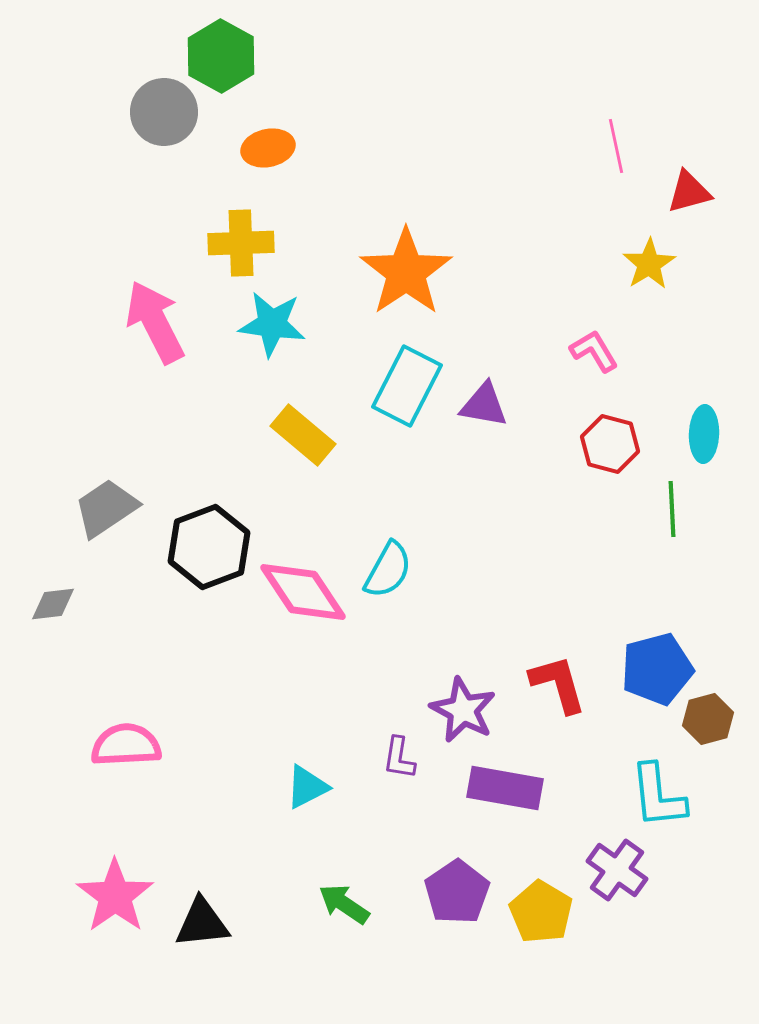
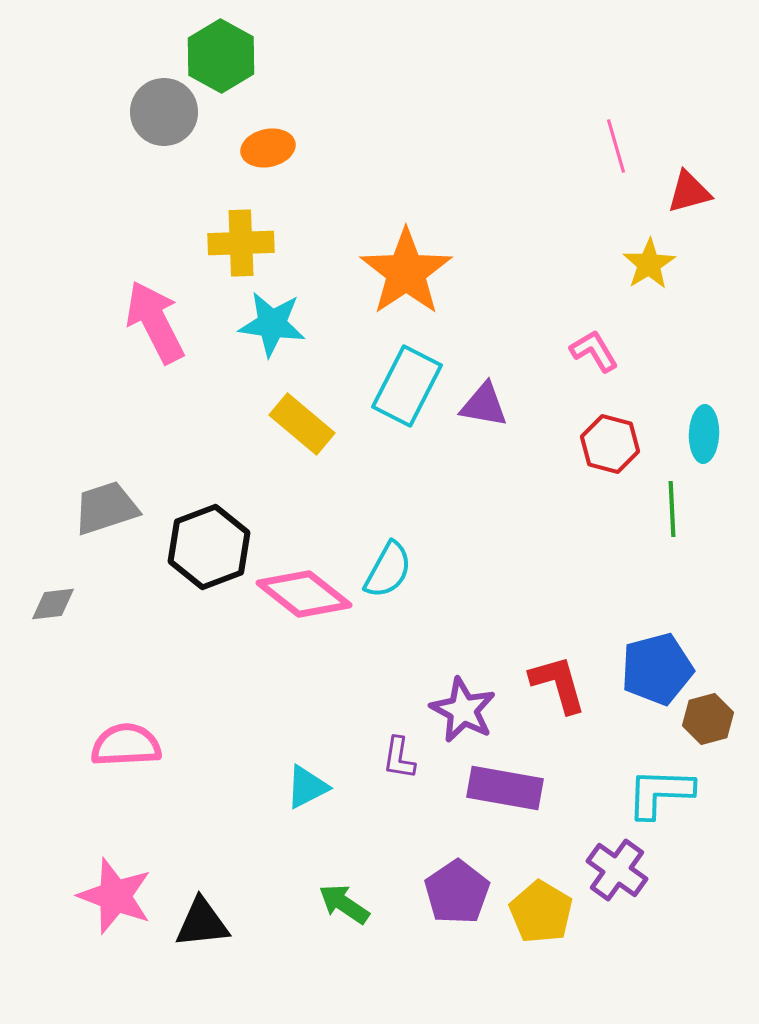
pink line: rotated 4 degrees counterclockwise
yellow rectangle: moved 1 px left, 11 px up
gray trapezoid: rotated 16 degrees clockwise
pink diamond: moved 1 px right, 2 px down; rotated 18 degrees counterclockwise
cyan L-shape: moved 2 px right, 3 px up; rotated 98 degrees clockwise
pink star: rotated 16 degrees counterclockwise
